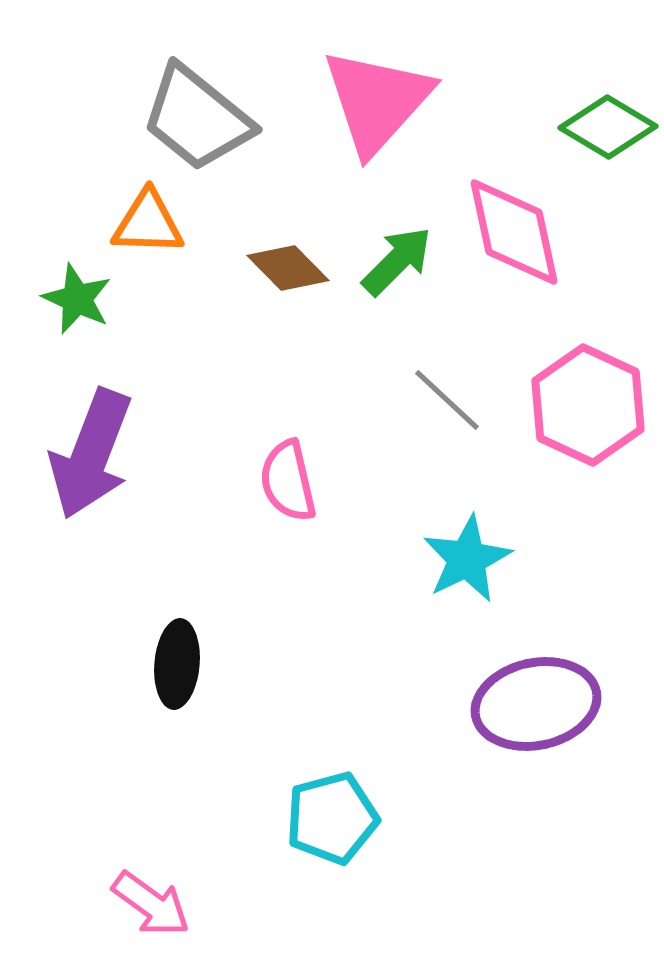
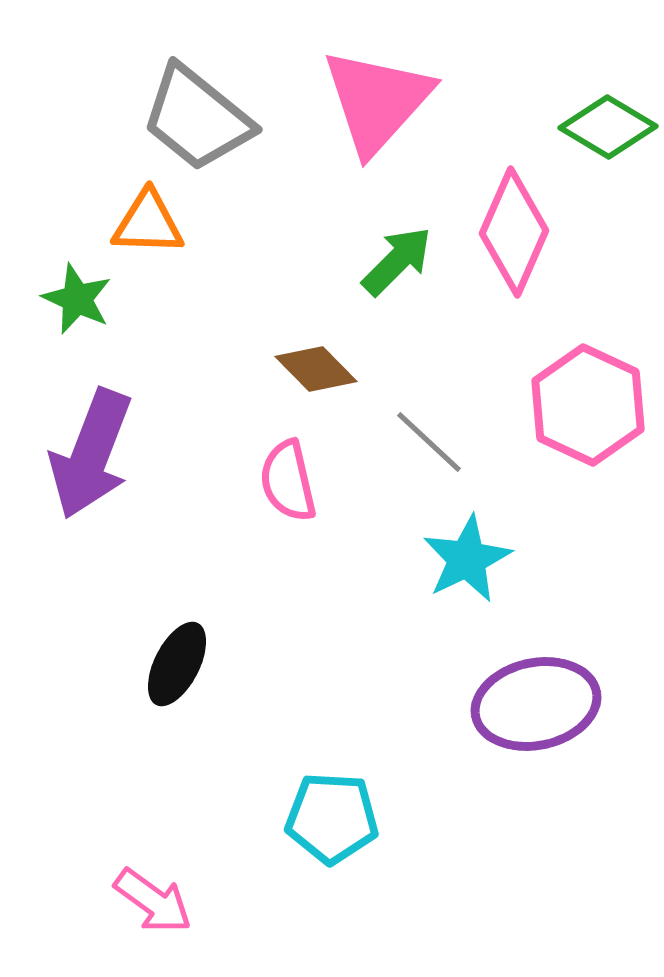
pink diamond: rotated 36 degrees clockwise
brown diamond: moved 28 px right, 101 px down
gray line: moved 18 px left, 42 px down
black ellipse: rotated 22 degrees clockwise
cyan pentagon: rotated 18 degrees clockwise
pink arrow: moved 2 px right, 3 px up
